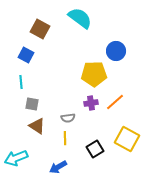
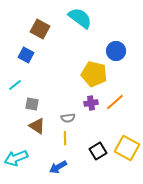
yellow pentagon: rotated 15 degrees clockwise
cyan line: moved 6 px left, 3 px down; rotated 56 degrees clockwise
yellow square: moved 9 px down
black square: moved 3 px right, 2 px down
